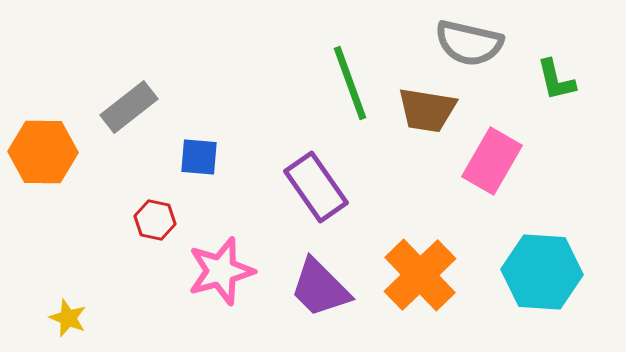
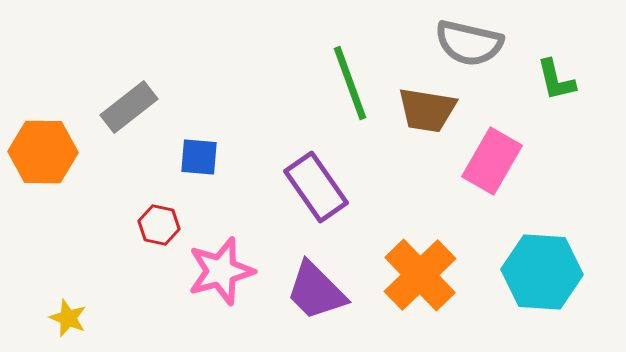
red hexagon: moved 4 px right, 5 px down
purple trapezoid: moved 4 px left, 3 px down
